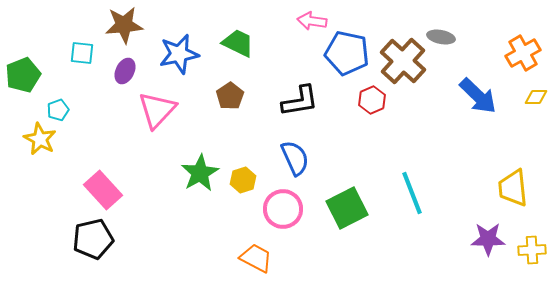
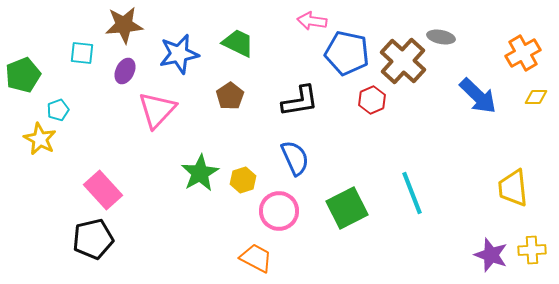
pink circle: moved 4 px left, 2 px down
purple star: moved 3 px right, 16 px down; rotated 20 degrees clockwise
